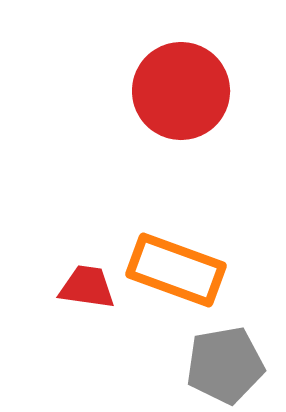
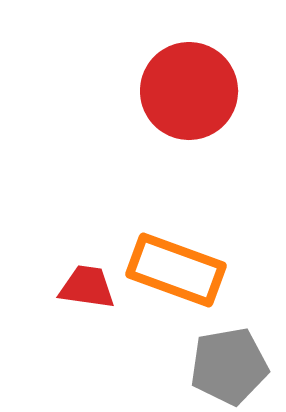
red circle: moved 8 px right
gray pentagon: moved 4 px right, 1 px down
